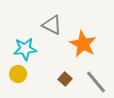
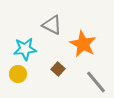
brown square: moved 7 px left, 10 px up
